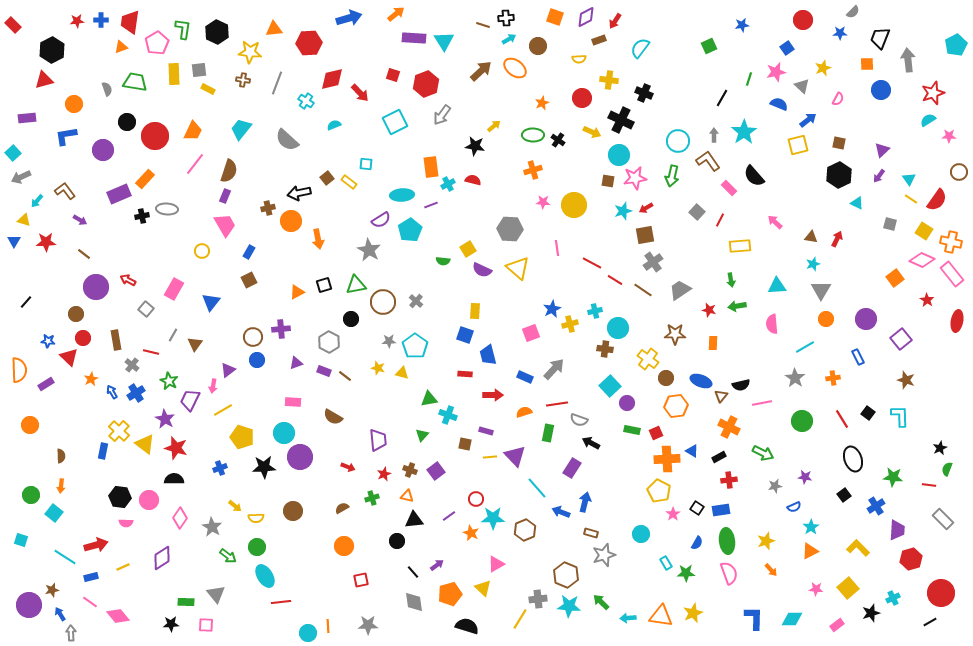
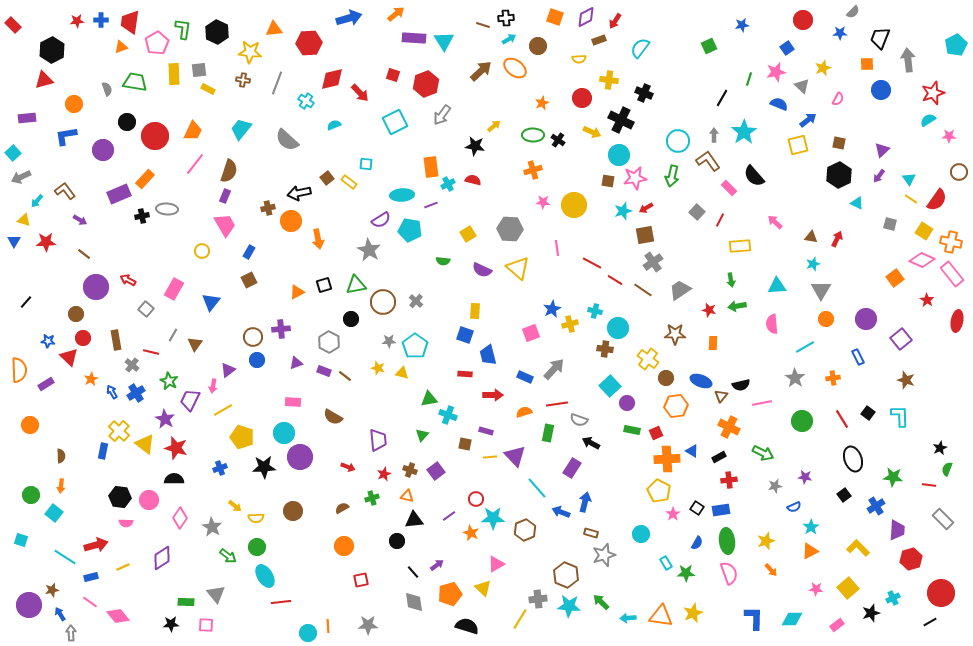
cyan pentagon at (410, 230): rotated 30 degrees counterclockwise
yellow square at (468, 249): moved 15 px up
cyan cross at (595, 311): rotated 24 degrees clockwise
